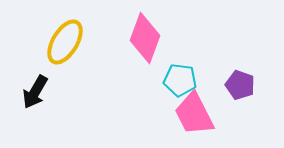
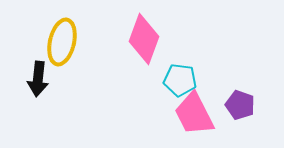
pink diamond: moved 1 px left, 1 px down
yellow ellipse: moved 3 px left; rotated 18 degrees counterclockwise
purple pentagon: moved 20 px down
black arrow: moved 3 px right, 13 px up; rotated 24 degrees counterclockwise
